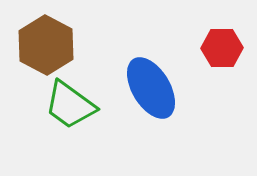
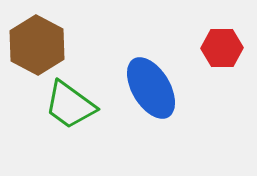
brown hexagon: moved 9 px left
